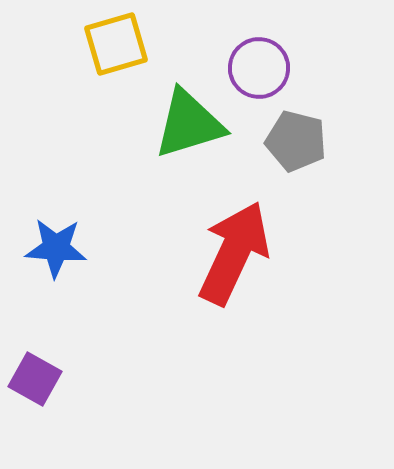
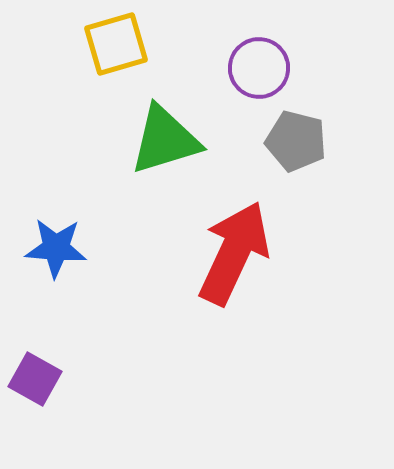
green triangle: moved 24 px left, 16 px down
